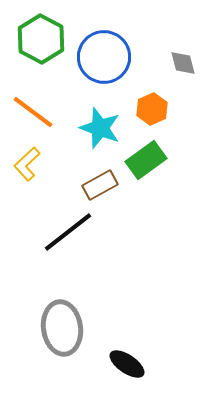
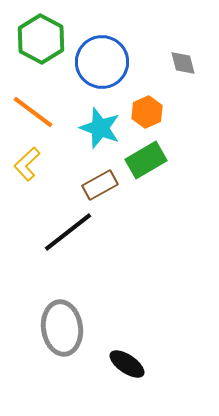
blue circle: moved 2 px left, 5 px down
orange hexagon: moved 5 px left, 3 px down
green rectangle: rotated 6 degrees clockwise
